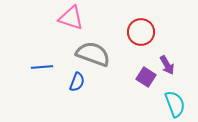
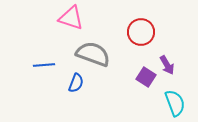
blue line: moved 2 px right, 2 px up
blue semicircle: moved 1 px left, 1 px down
cyan semicircle: moved 1 px up
